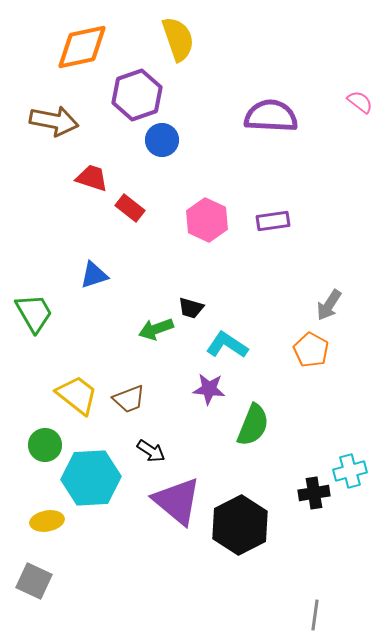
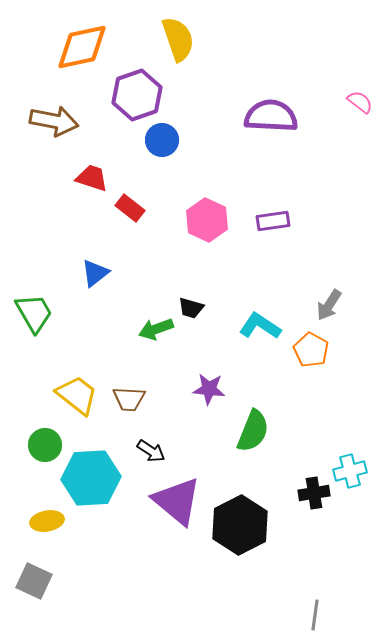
blue triangle: moved 1 px right, 2 px up; rotated 20 degrees counterclockwise
cyan L-shape: moved 33 px right, 19 px up
brown trapezoid: rotated 24 degrees clockwise
green semicircle: moved 6 px down
